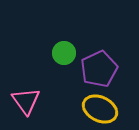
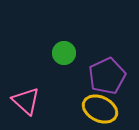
purple pentagon: moved 8 px right, 7 px down
pink triangle: rotated 12 degrees counterclockwise
